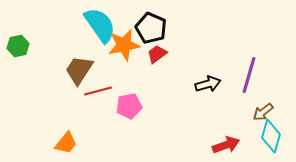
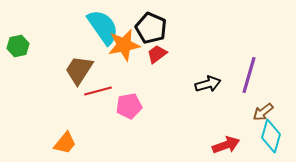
cyan semicircle: moved 3 px right, 2 px down
orange trapezoid: moved 1 px left
